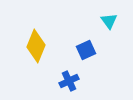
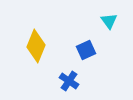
blue cross: rotated 30 degrees counterclockwise
